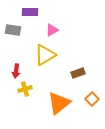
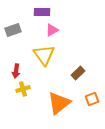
purple rectangle: moved 12 px right
gray rectangle: rotated 28 degrees counterclockwise
yellow triangle: moved 1 px left; rotated 35 degrees counterclockwise
brown rectangle: rotated 24 degrees counterclockwise
yellow cross: moved 2 px left
orange square: rotated 24 degrees clockwise
